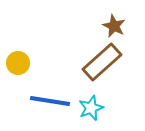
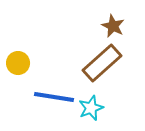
brown star: moved 1 px left
brown rectangle: moved 1 px down
blue line: moved 4 px right, 4 px up
